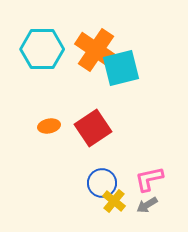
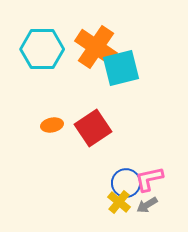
orange cross: moved 3 px up
orange ellipse: moved 3 px right, 1 px up
blue circle: moved 24 px right
yellow cross: moved 5 px right, 1 px down
